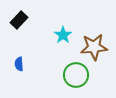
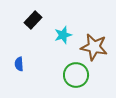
black rectangle: moved 14 px right
cyan star: rotated 18 degrees clockwise
brown star: rotated 16 degrees clockwise
